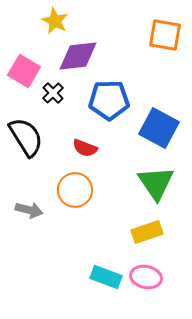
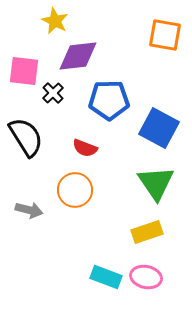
pink square: rotated 24 degrees counterclockwise
